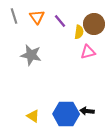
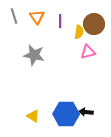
purple line: rotated 40 degrees clockwise
gray star: moved 3 px right
black arrow: moved 1 px left, 1 px down
